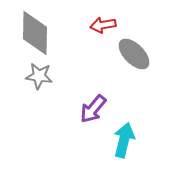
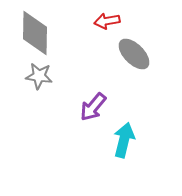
red arrow: moved 4 px right, 4 px up
purple arrow: moved 2 px up
